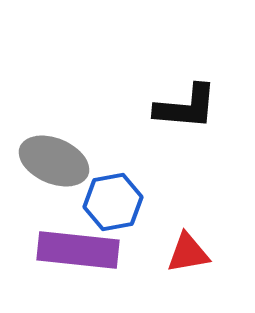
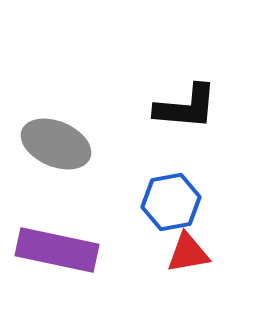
gray ellipse: moved 2 px right, 17 px up
blue hexagon: moved 58 px right
purple rectangle: moved 21 px left; rotated 6 degrees clockwise
